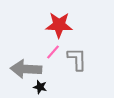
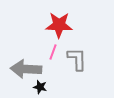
pink line: rotated 21 degrees counterclockwise
